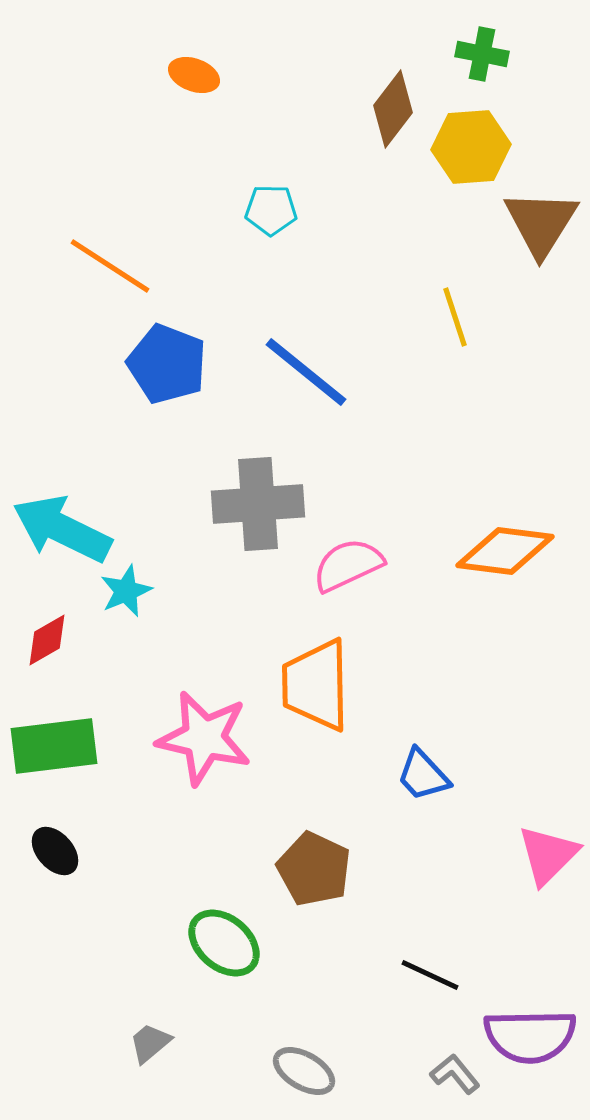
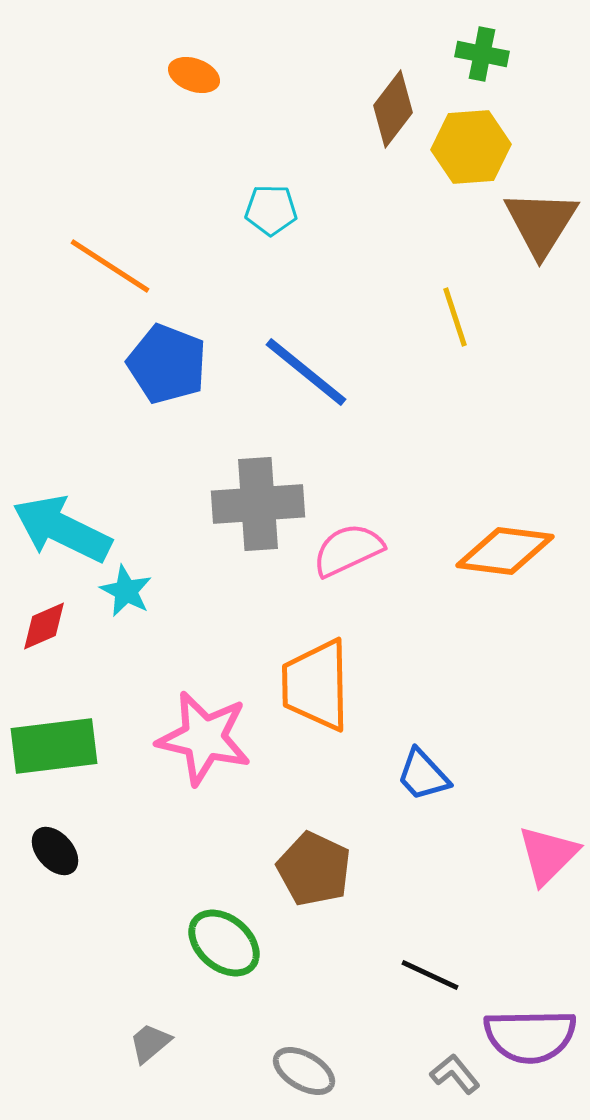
pink semicircle: moved 15 px up
cyan star: rotated 22 degrees counterclockwise
red diamond: moved 3 px left, 14 px up; rotated 6 degrees clockwise
